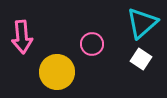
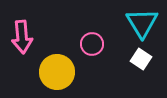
cyan triangle: rotated 20 degrees counterclockwise
